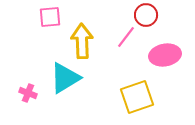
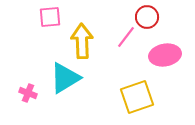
red circle: moved 1 px right, 2 px down
